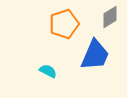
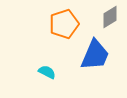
cyan semicircle: moved 1 px left, 1 px down
